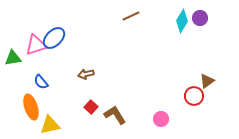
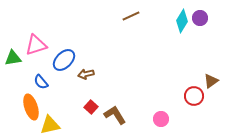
blue ellipse: moved 10 px right, 22 px down
brown triangle: moved 4 px right
